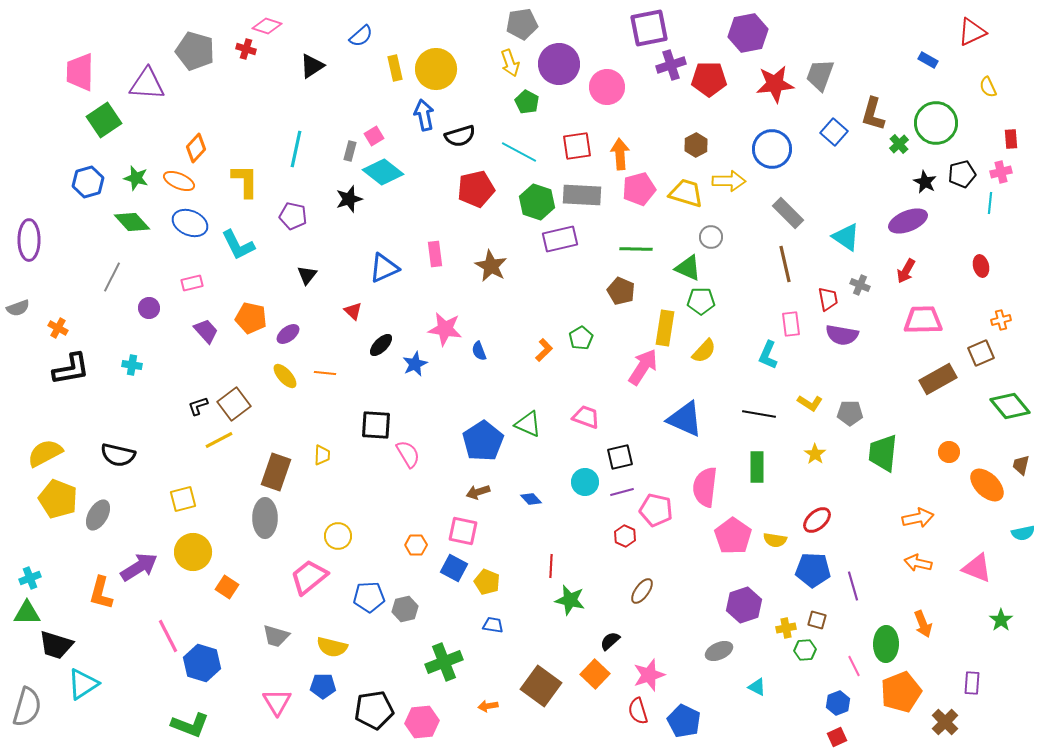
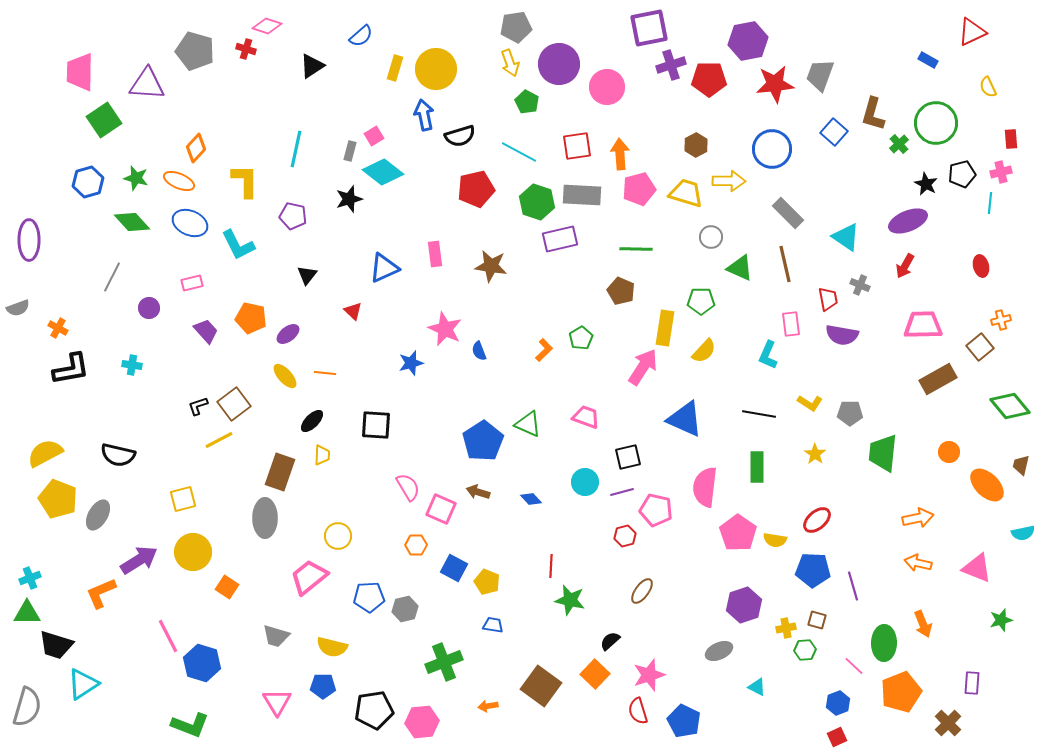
gray pentagon at (522, 24): moved 6 px left, 3 px down
purple hexagon at (748, 33): moved 8 px down
yellow rectangle at (395, 68): rotated 30 degrees clockwise
black star at (925, 182): moved 1 px right, 2 px down
brown star at (491, 266): rotated 20 degrees counterclockwise
green triangle at (688, 268): moved 52 px right
red arrow at (906, 271): moved 1 px left, 5 px up
pink trapezoid at (923, 320): moved 5 px down
pink star at (445, 329): rotated 16 degrees clockwise
black ellipse at (381, 345): moved 69 px left, 76 px down
brown square at (981, 353): moved 1 px left, 6 px up; rotated 16 degrees counterclockwise
blue star at (415, 364): moved 4 px left, 1 px up; rotated 10 degrees clockwise
pink semicircle at (408, 454): moved 33 px down
black square at (620, 457): moved 8 px right
brown rectangle at (276, 472): moved 4 px right
brown arrow at (478, 492): rotated 35 degrees clockwise
pink square at (463, 531): moved 22 px left, 22 px up; rotated 12 degrees clockwise
red hexagon at (625, 536): rotated 20 degrees clockwise
pink pentagon at (733, 536): moved 5 px right, 3 px up
purple arrow at (139, 567): moved 7 px up
orange L-shape at (101, 593): rotated 52 degrees clockwise
green star at (1001, 620): rotated 20 degrees clockwise
green ellipse at (886, 644): moved 2 px left, 1 px up
pink line at (854, 666): rotated 20 degrees counterclockwise
brown cross at (945, 722): moved 3 px right, 1 px down
